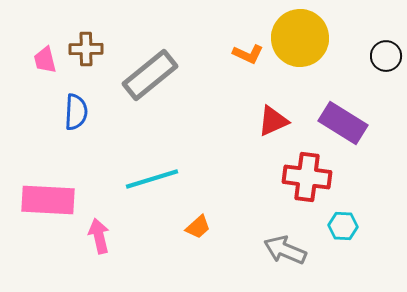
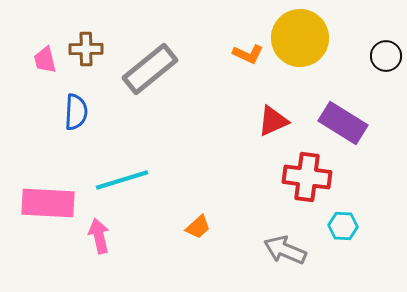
gray rectangle: moved 6 px up
cyan line: moved 30 px left, 1 px down
pink rectangle: moved 3 px down
